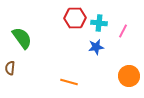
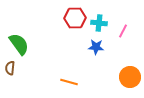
green semicircle: moved 3 px left, 6 px down
blue star: rotated 14 degrees clockwise
orange circle: moved 1 px right, 1 px down
